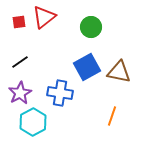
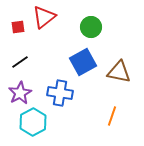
red square: moved 1 px left, 5 px down
blue square: moved 4 px left, 5 px up
